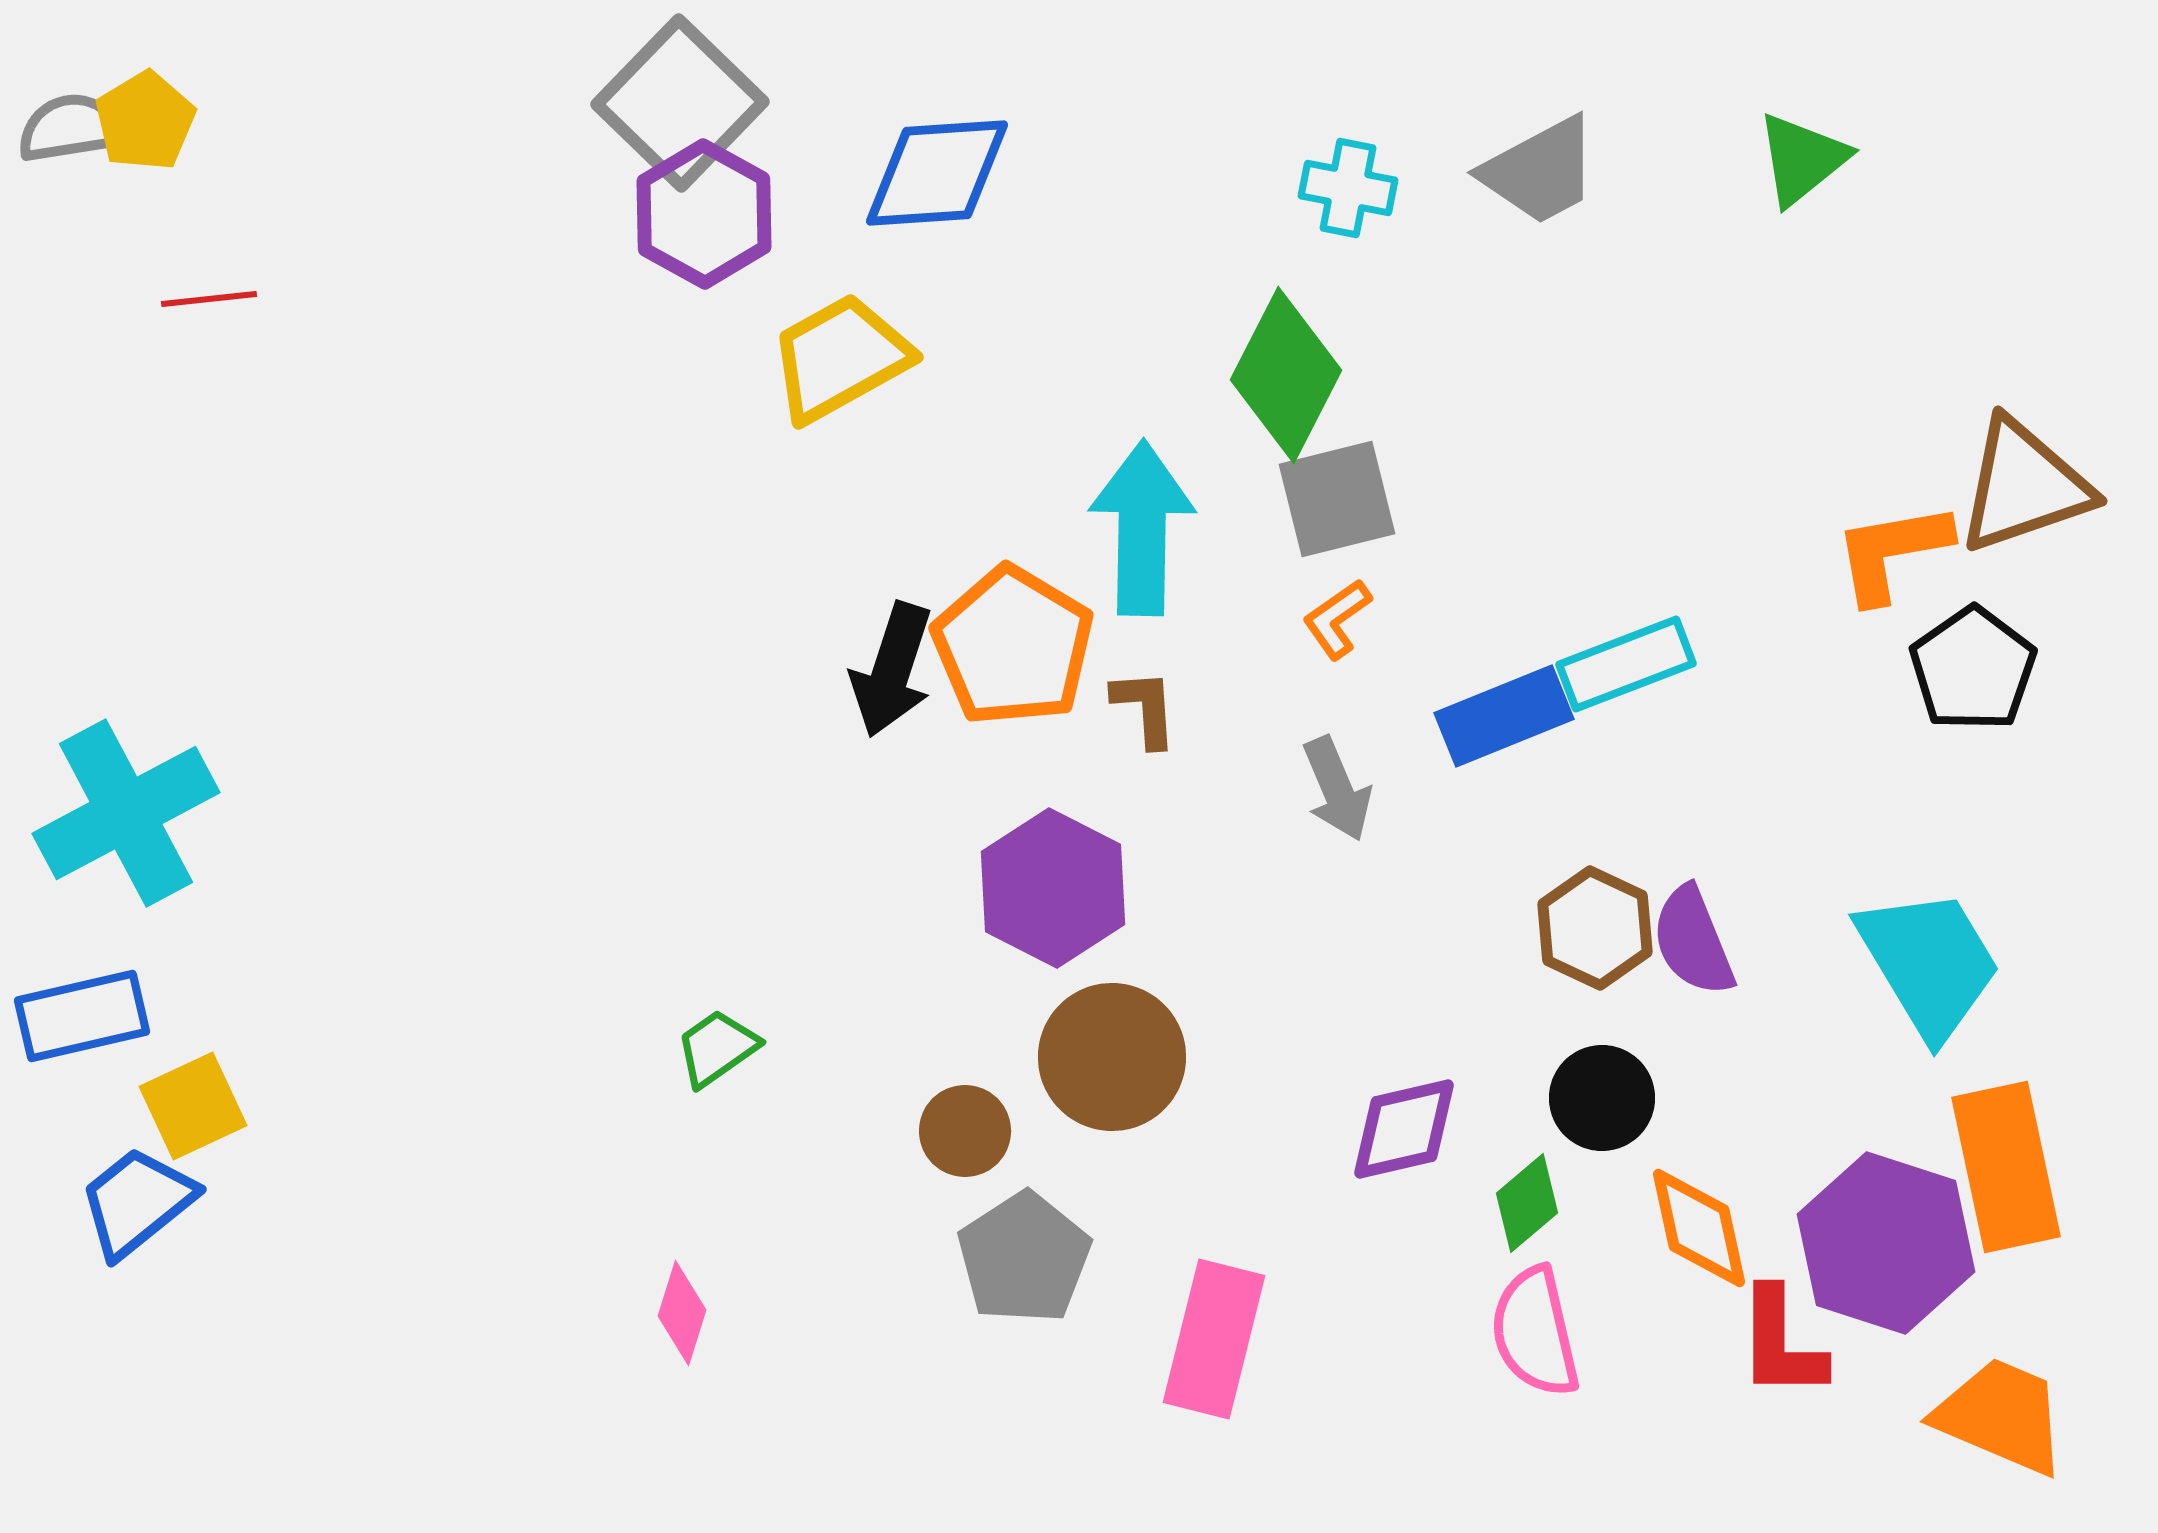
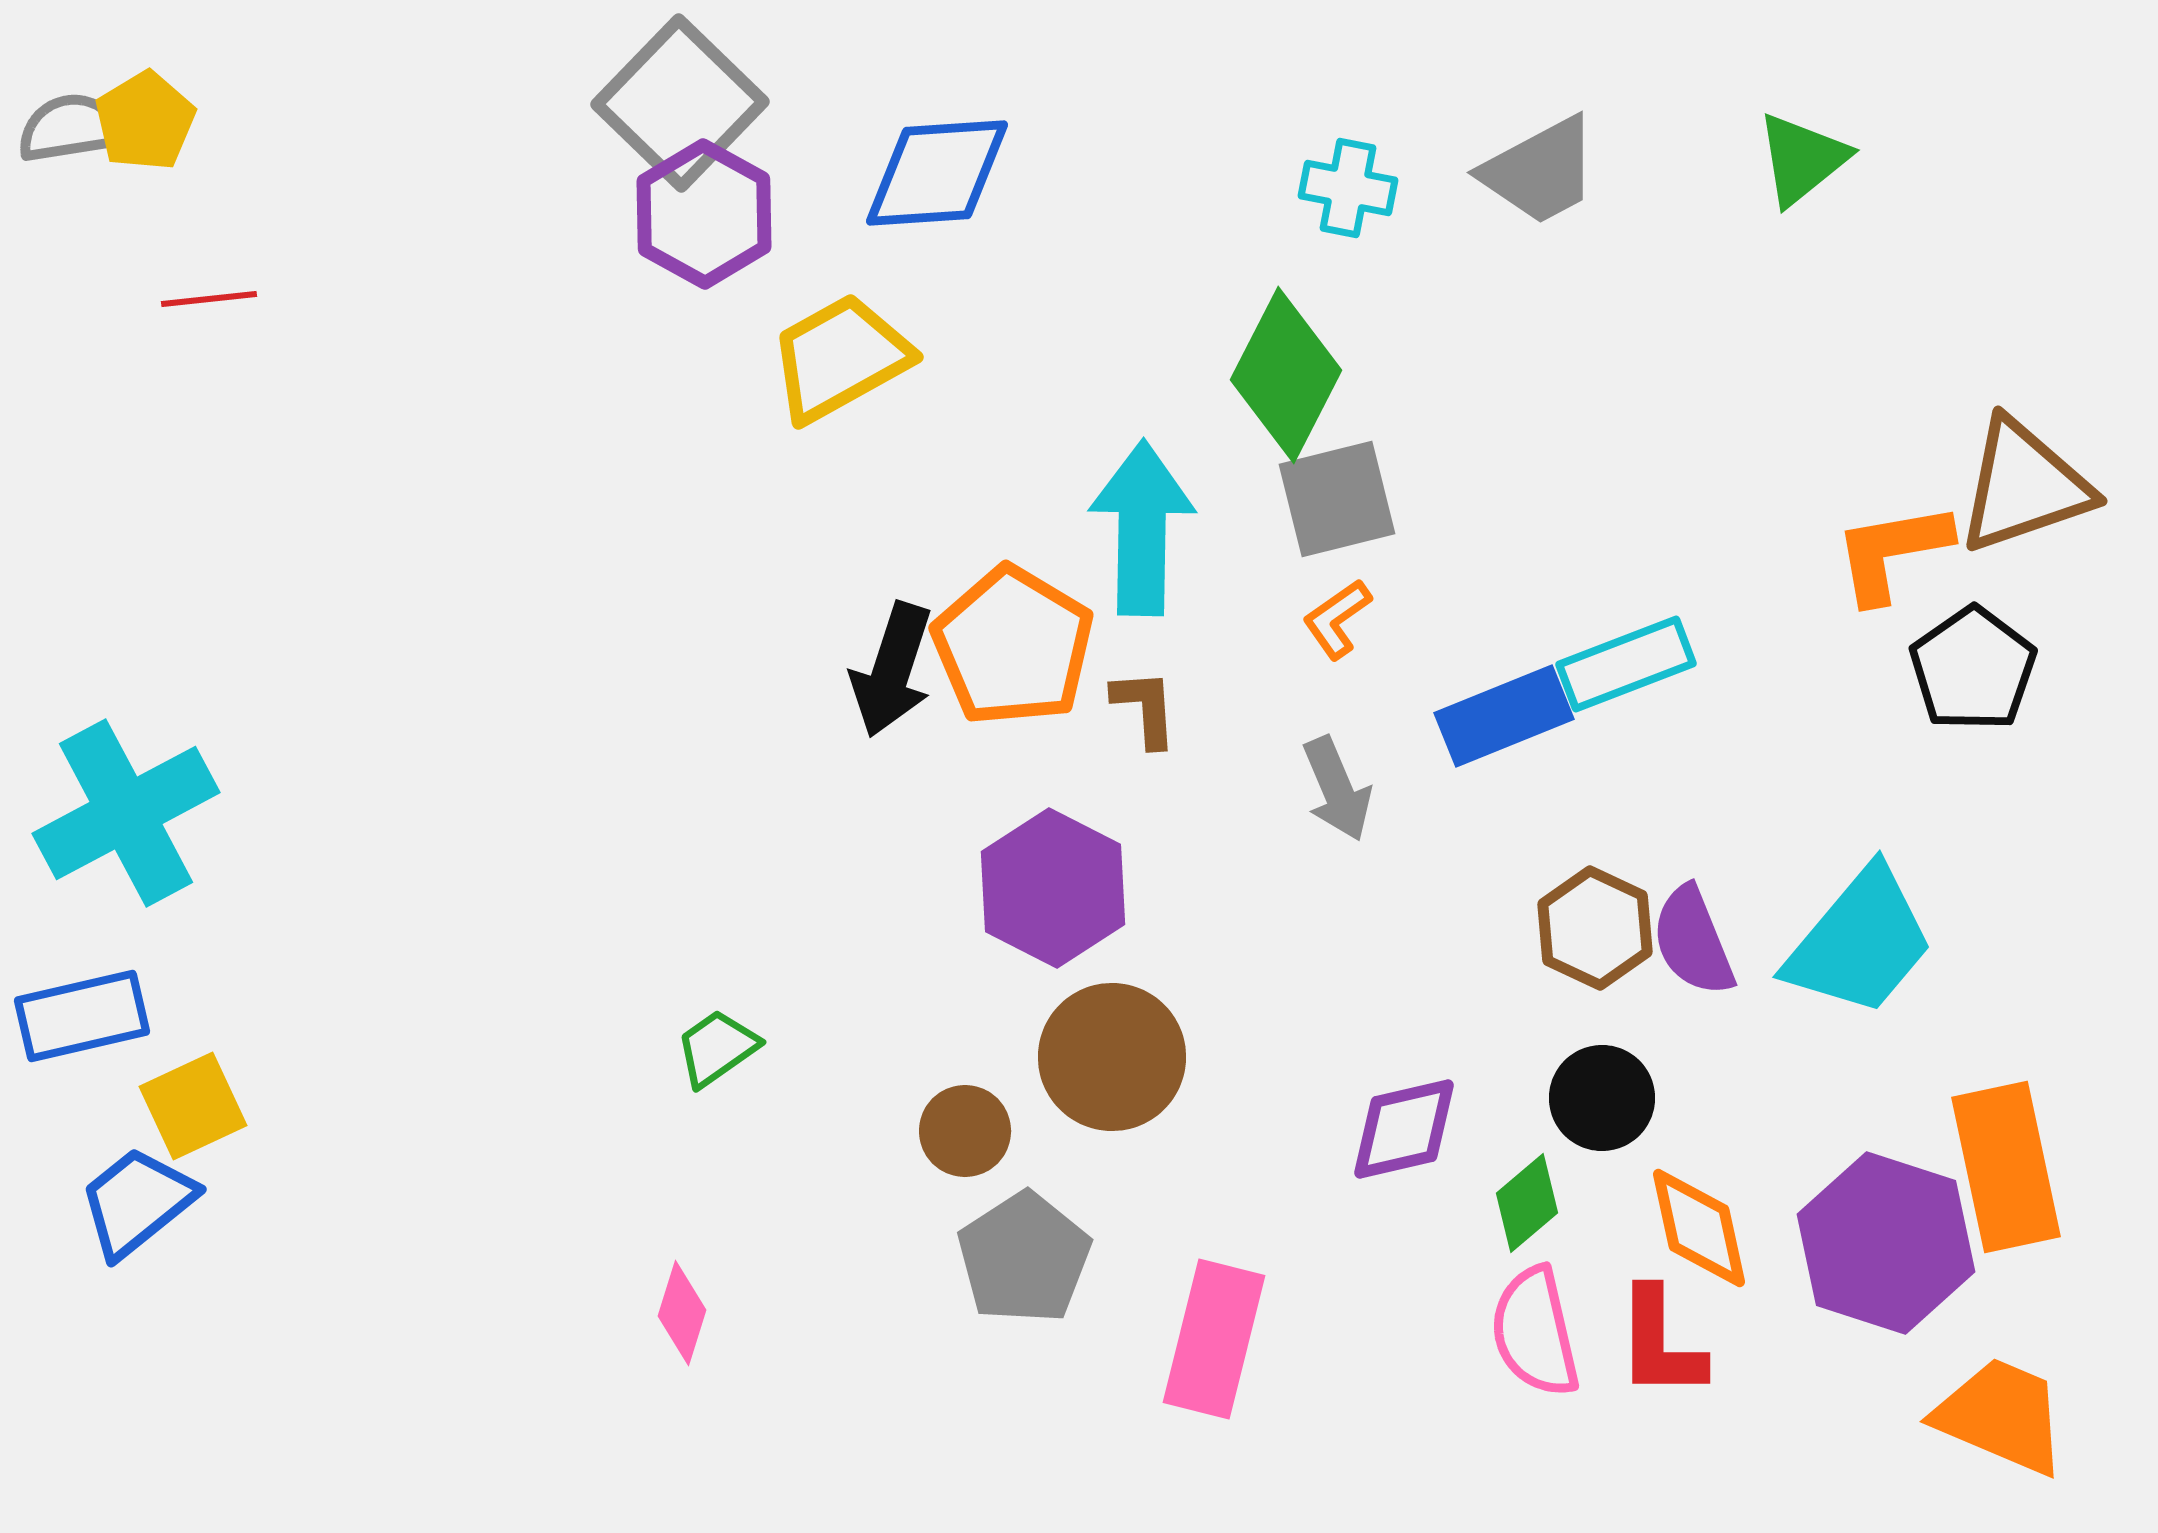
cyan trapezoid at (1929, 963): moved 69 px left, 21 px up; rotated 71 degrees clockwise
red L-shape at (1781, 1343): moved 121 px left
